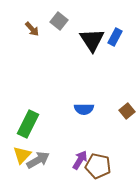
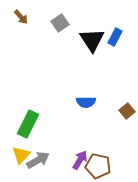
gray square: moved 1 px right, 2 px down; rotated 18 degrees clockwise
brown arrow: moved 11 px left, 12 px up
blue semicircle: moved 2 px right, 7 px up
yellow triangle: moved 1 px left
